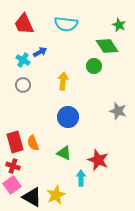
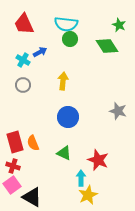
green circle: moved 24 px left, 27 px up
yellow star: moved 32 px right
